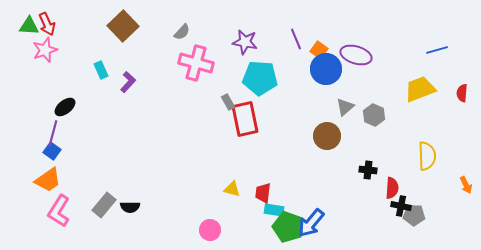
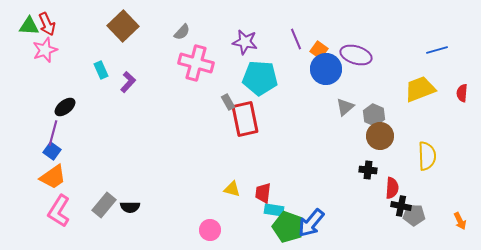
brown circle at (327, 136): moved 53 px right
orange trapezoid at (48, 180): moved 5 px right, 3 px up
orange arrow at (466, 185): moved 6 px left, 36 px down
